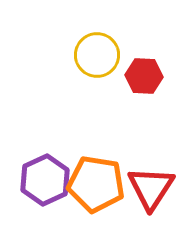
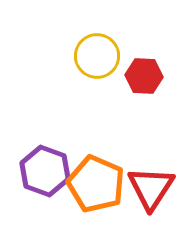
yellow circle: moved 1 px down
purple hexagon: moved 9 px up; rotated 15 degrees counterclockwise
orange pentagon: rotated 14 degrees clockwise
